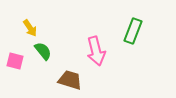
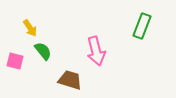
green rectangle: moved 9 px right, 5 px up
